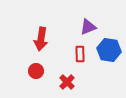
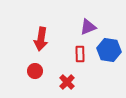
red circle: moved 1 px left
